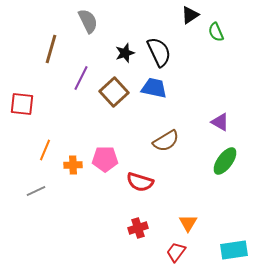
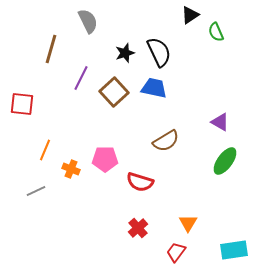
orange cross: moved 2 px left, 4 px down; rotated 24 degrees clockwise
red cross: rotated 24 degrees counterclockwise
